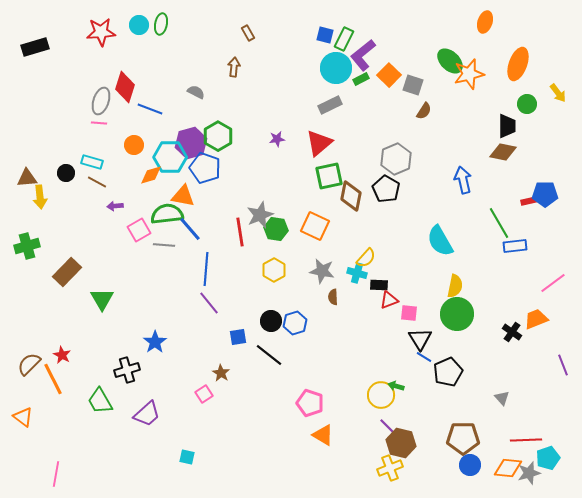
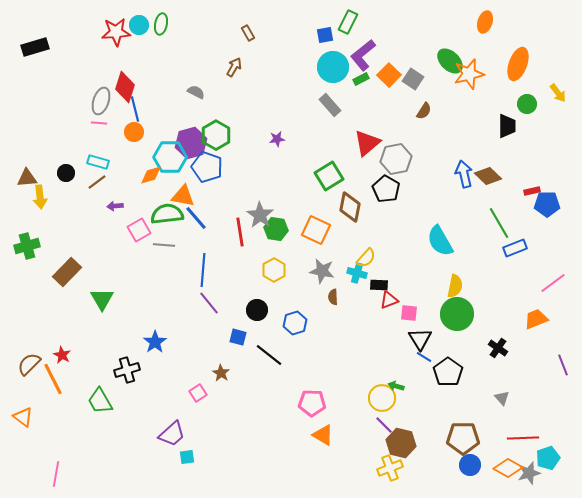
red star at (101, 32): moved 15 px right
blue square at (325, 35): rotated 24 degrees counterclockwise
green rectangle at (344, 39): moved 4 px right, 17 px up
brown arrow at (234, 67): rotated 24 degrees clockwise
cyan circle at (336, 68): moved 3 px left, 1 px up
gray square at (413, 85): moved 6 px up; rotated 15 degrees clockwise
gray rectangle at (330, 105): rotated 75 degrees clockwise
blue line at (150, 109): moved 15 px left; rotated 55 degrees clockwise
green hexagon at (218, 136): moved 2 px left, 1 px up
red triangle at (319, 143): moved 48 px right
orange circle at (134, 145): moved 13 px up
brown diamond at (503, 152): moved 15 px left, 24 px down; rotated 32 degrees clockwise
gray hexagon at (396, 159): rotated 12 degrees clockwise
cyan rectangle at (92, 162): moved 6 px right
blue pentagon at (205, 168): moved 2 px right, 1 px up
green square at (329, 176): rotated 20 degrees counterclockwise
blue arrow at (463, 180): moved 1 px right, 6 px up
brown line at (97, 182): rotated 66 degrees counterclockwise
blue pentagon at (545, 194): moved 2 px right, 10 px down
brown diamond at (351, 196): moved 1 px left, 11 px down
red rectangle at (529, 201): moved 3 px right, 10 px up
gray star at (260, 215): rotated 16 degrees counterclockwise
orange square at (315, 226): moved 1 px right, 4 px down
blue line at (190, 229): moved 6 px right, 11 px up
blue rectangle at (515, 246): moved 2 px down; rotated 15 degrees counterclockwise
blue line at (206, 269): moved 3 px left, 1 px down
black circle at (271, 321): moved 14 px left, 11 px up
black cross at (512, 332): moved 14 px left, 16 px down
blue square at (238, 337): rotated 24 degrees clockwise
black pentagon at (448, 372): rotated 12 degrees counterclockwise
pink square at (204, 394): moved 6 px left, 1 px up
yellow circle at (381, 395): moved 1 px right, 3 px down
pink pentagon at (310, 403): moved 2 px right; rotated 16 degrees counterclockwise
purple trapezoid at (147, 414): moved 25 px right, 20 px down
purple line at (388, 427): moved 4 px left, 2 px up
red line at (526, 440): moved 3 px left, 2 px up
cyan square at (187, 457): rotated 21 degrees counterclockwise
orange diamond at (508, 468): rotated 24 degrees clockwise
